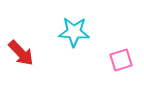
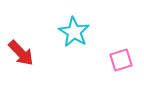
cyan star: rotated 28 degrees clockwise
